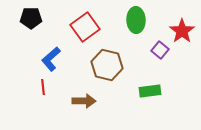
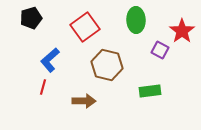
black pentagon: rotated 15 degrees counterclockwise
purple square: rotated 12 degrees counterclockwise
blue L-shape: moved 1 px left, 1 px down
red line: rotated 21 degrees clockwise
